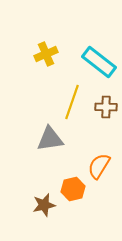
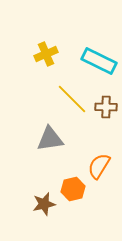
cyan rectangle: moved 1 px up; rotated 12 degrees counterclockwise
yellow line: moved 3 px up; rotated 64 degrees counterclockwise
brown star: moved 1 px up
